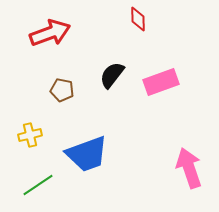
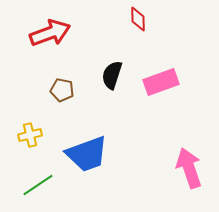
black semicircle: rotated 20 degrees counterclockwise
